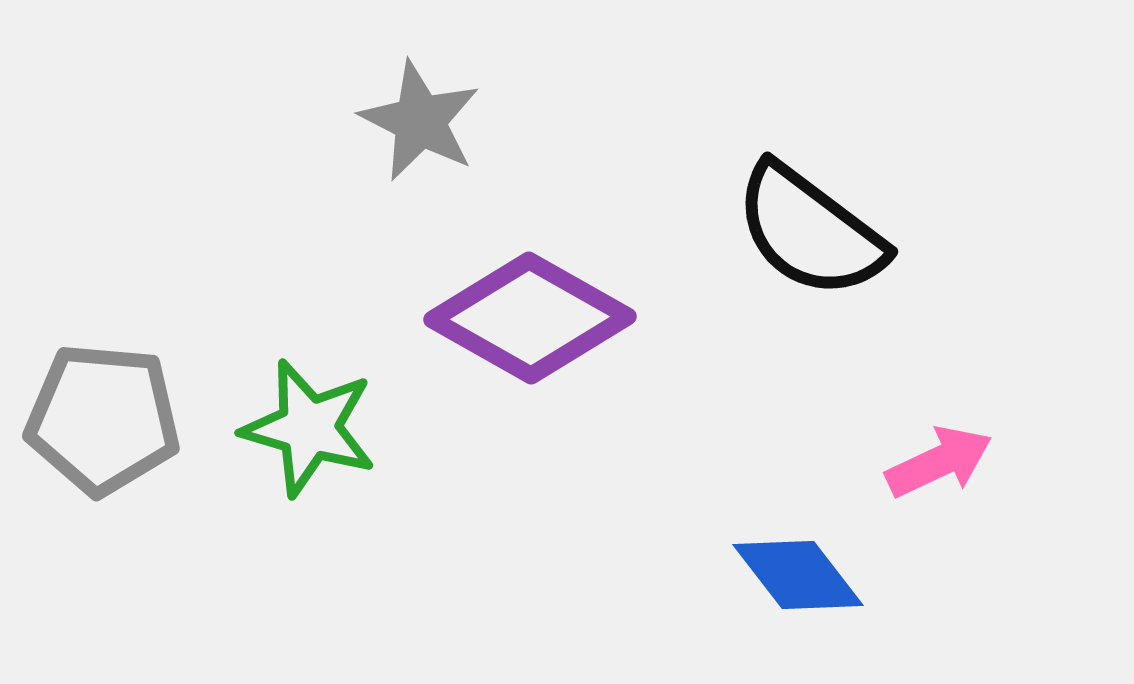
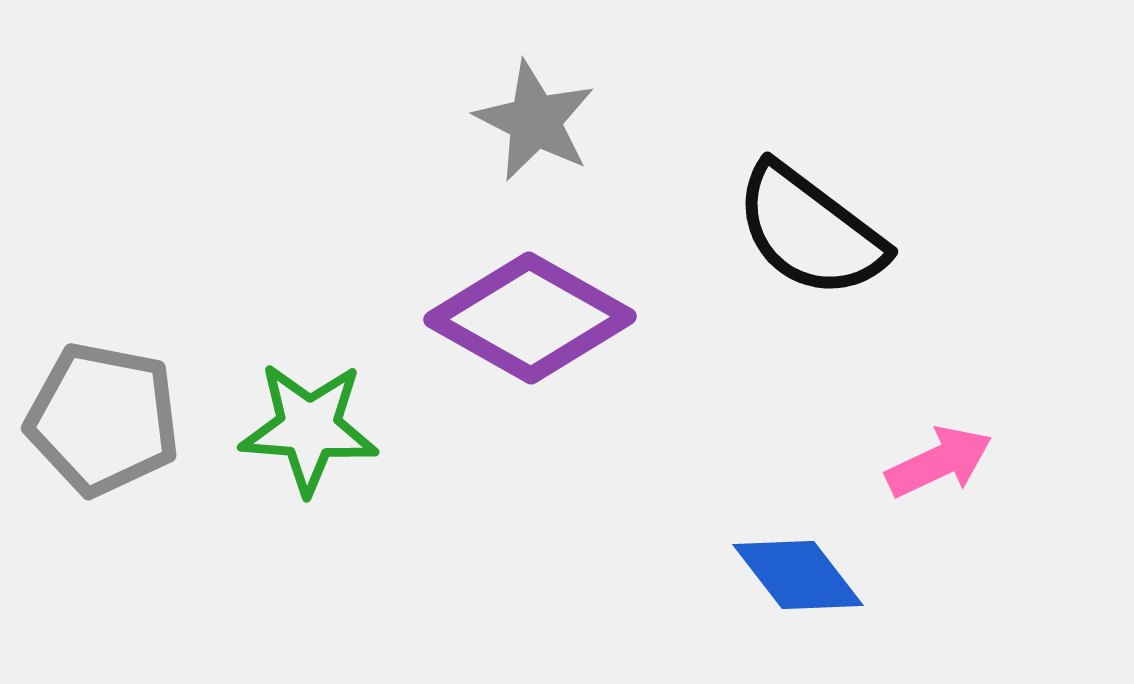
gray star: moved 115 px right
gray pentagon: rotated 6 degrees clockwise
green star: rotated 12 degrees counterclockwise
